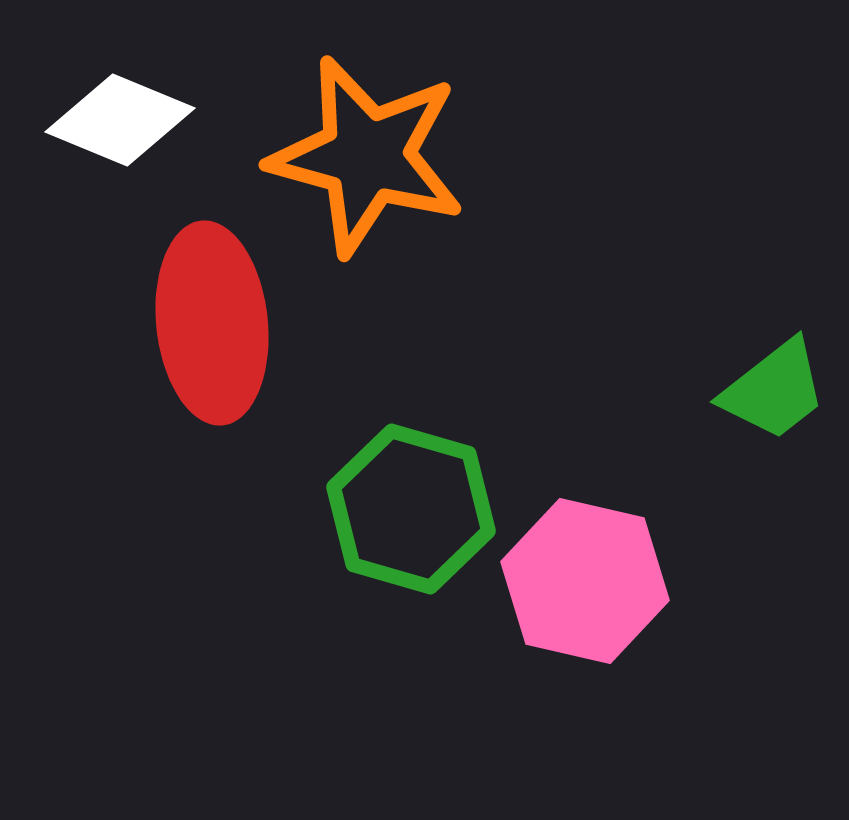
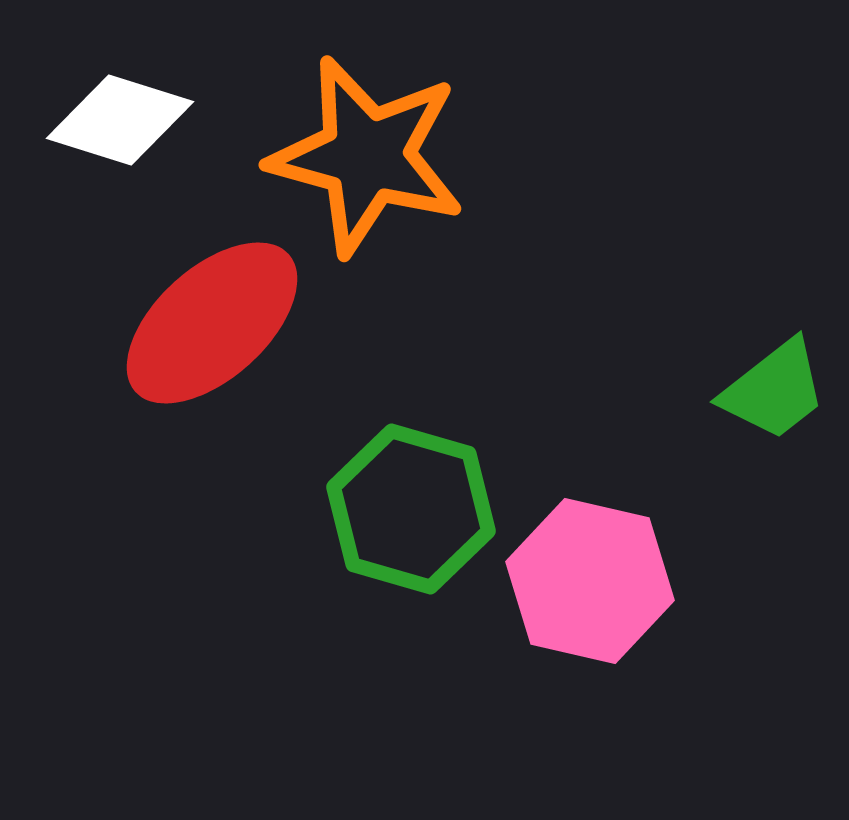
white diamond: rotated 5 degrees counterclockwise
red ellipse: rotated 54 degrees clockwise
pink hexagon: moved 5 px right
